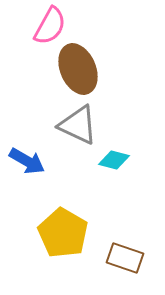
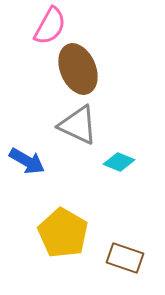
cyan diamond: moved 5 px right, 2 px down; rotated 8 degrees clockwise
